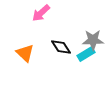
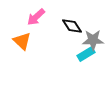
pink arrow: moved 5 px left, 4 px down
black diamond: moved 11 px right, 21 px up
orange triangle: moved 3 px left, 12 px up
